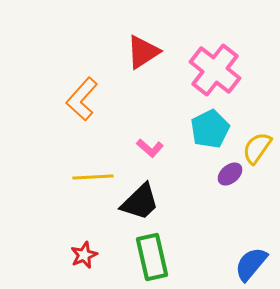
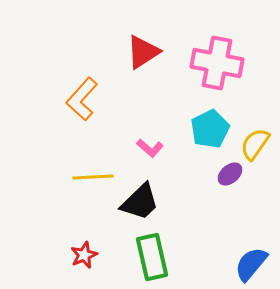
pink cross: moved 2 px right, 7 px up; rotated 27 degrees counterclockwise
yellow semicircle: moved 2 px left, 4 px up
